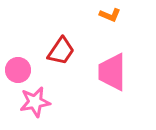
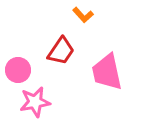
orange L-shape: moved 27 px left; rotated 25 degrees clockwise
pink trapezoid: moved 5 px left; rotated 12 degrees counterclockwise
